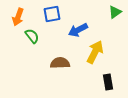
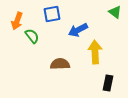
green triangle: rotated 48 degrees counterclockwise
orange arrow: moved 1 px left, 4 px down
yellow arrow: rotated 30 degrees counterclockwise
brown semicircle: moved 1 px down
black rectangle: moved 1 px down; rotated 21 degrees clockwise
